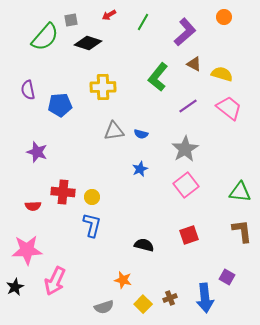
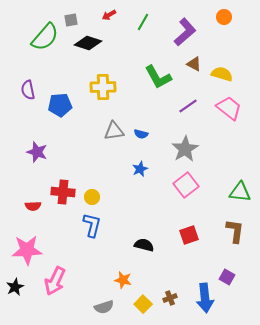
green L-shape: rotated 68 degrees counterclockwise
brown L-shape: moved 7 px left; rotated 15 degrees clockwise
